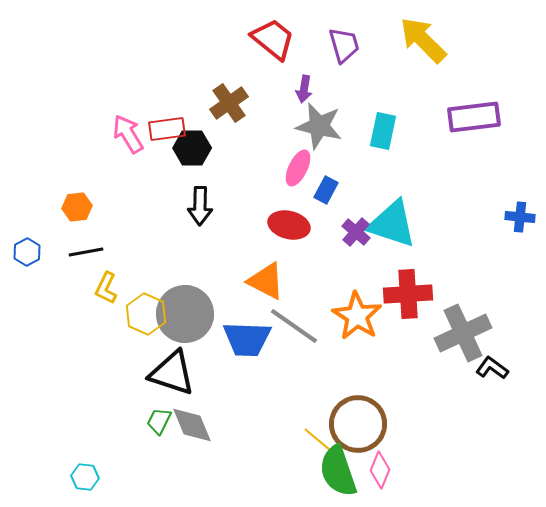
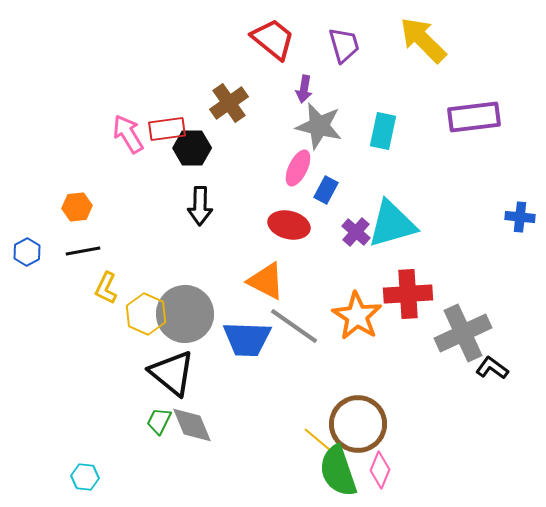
cyan triangle: rotated 34 degrees counterclockwise
black line: moved 3 px left, 1 px up
black triangle: rotated 21 degrees clockwise
